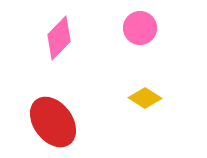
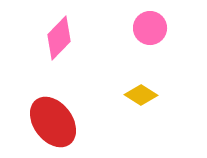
pink circle: moved 10 px right
yellow diamond: moved 4 px left, 3 px up
